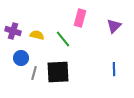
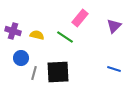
pink rectangle: rotated 24 degrees clockwise
green line: moved 2 px right, 2 px up; rotated 18 degrees counterclockwise
blue line: rotated 72 degrees counterclockwise
